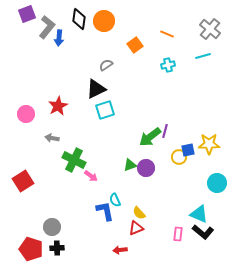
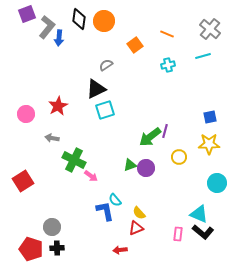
blue square: moved 22 px right, 33 px up
cyan semicircle: rotated 16 degrees counterclockwise
